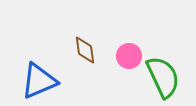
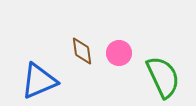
brown diamond: moved 3 px left, 1 px down
pink circle: moved 10 px left, 3 px up
